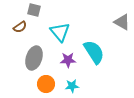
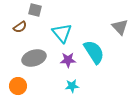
gray square: moved 1 px right
gray triangle: moved 2 px left, 5 px down; rotated 18 degrees clockwise
cyan triangle: moved 2 px right, 1 px down
gray ellipse: rotated 55 degrees clockwise
orange circle: moved 28 px left, 2 px down
